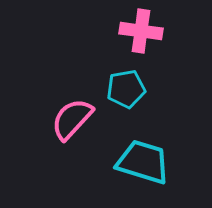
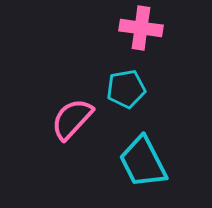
pink cross: moved 3 px up
cyan trapezoid: rotated 134 degrees counterclockwise
